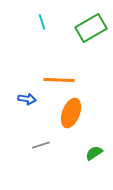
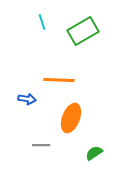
green rectangle: moved 8 px left, 3 px down
orange ellipse: moved 5 px down
gray line: rotated 18 degrees clockwise
